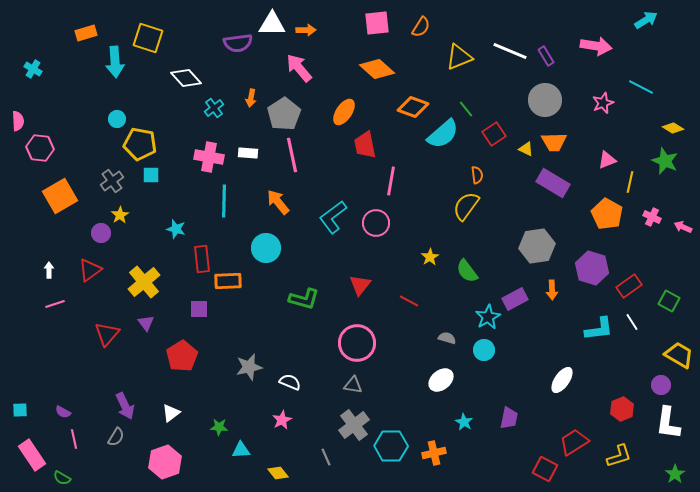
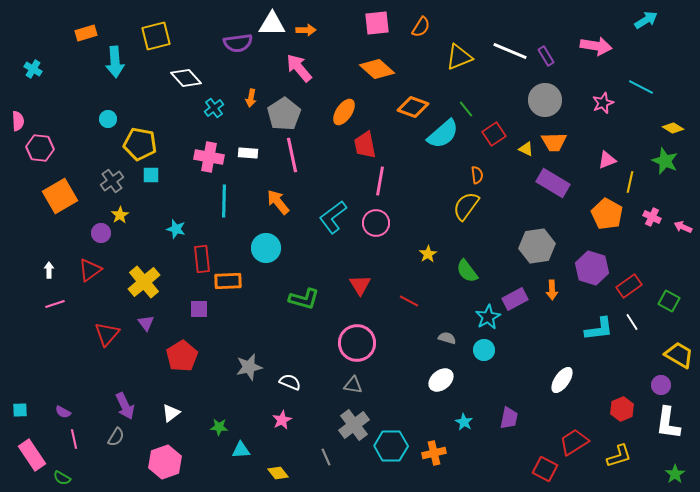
yellow square at (148, 38): moved 8 px right, 2 px up; rotated 32 degrees counterclockwise
cyan circle at (117, 119): moved 9 px left
pink line at (391, 181): moved 11 px left
yellow star at (430, 257): moved 2 px left, 3 px up
red triangle at (360, 285): rotated 10 degrees counterclockwise
